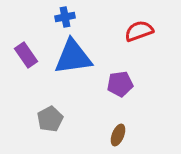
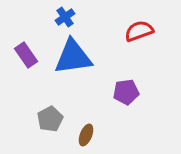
blue cross: rotated 24 degrees counterclockwise
purple pentagon: moved 6 px right, 8 px down
brown ellipse: moved 32 px left
